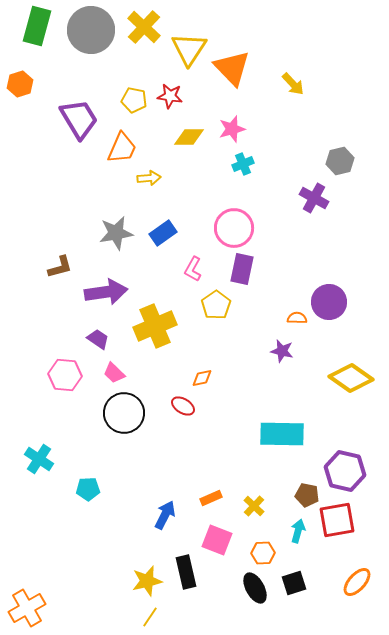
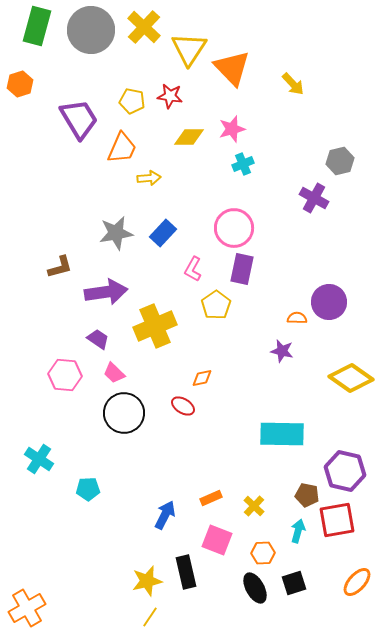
yellow pentagon at (134, 100): moved 2 px left, 1 px down
blue rectangle at (163, 233): rotated 12 degrees counterclockwise
